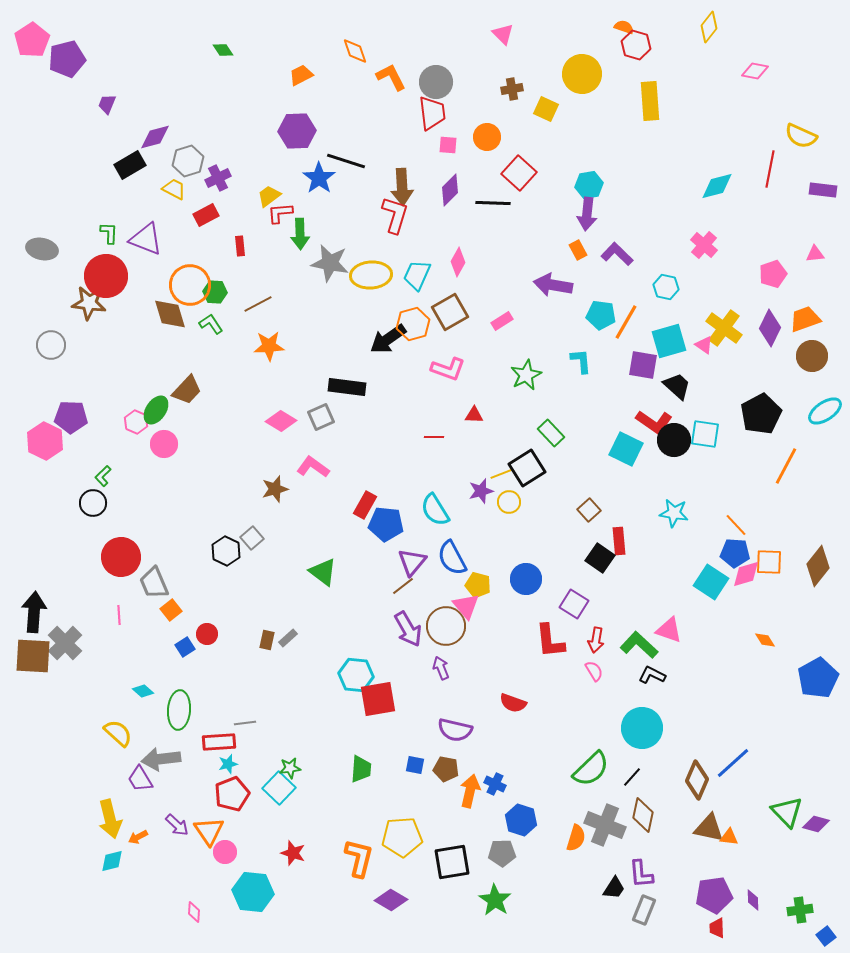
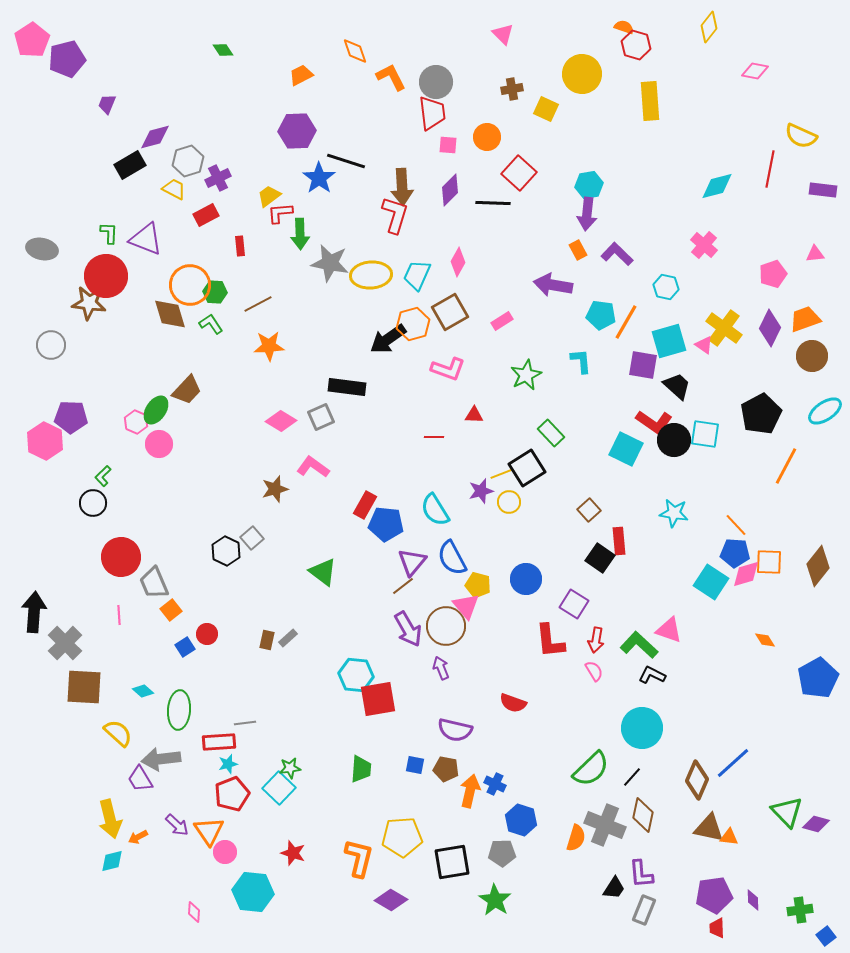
pink circle at (164, 444): moved 5 px left
brown square at (33, 656): moved 51 px right, 31 px down
